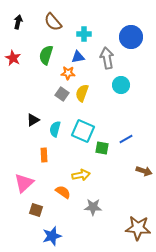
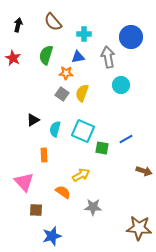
black arrow: moved 3 px down
gray arrow: moved 1 px right, 1 px up
orange star: moved 2 px left
yellow arrow: rotated 18 degrees counterclockwise
pink triangle: moved 1 px up; rotated 30 degrees counterclockwise
brown square: rotated 16 degrees counterclockwise
brown star: moved 1 px right
